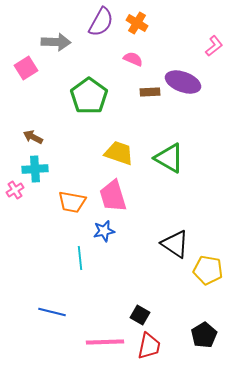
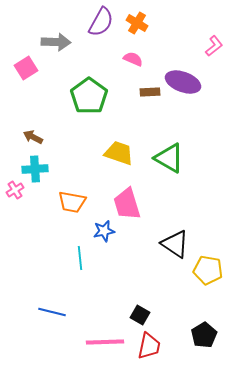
pink trapezoid: moved 14 px right, 8 px down
